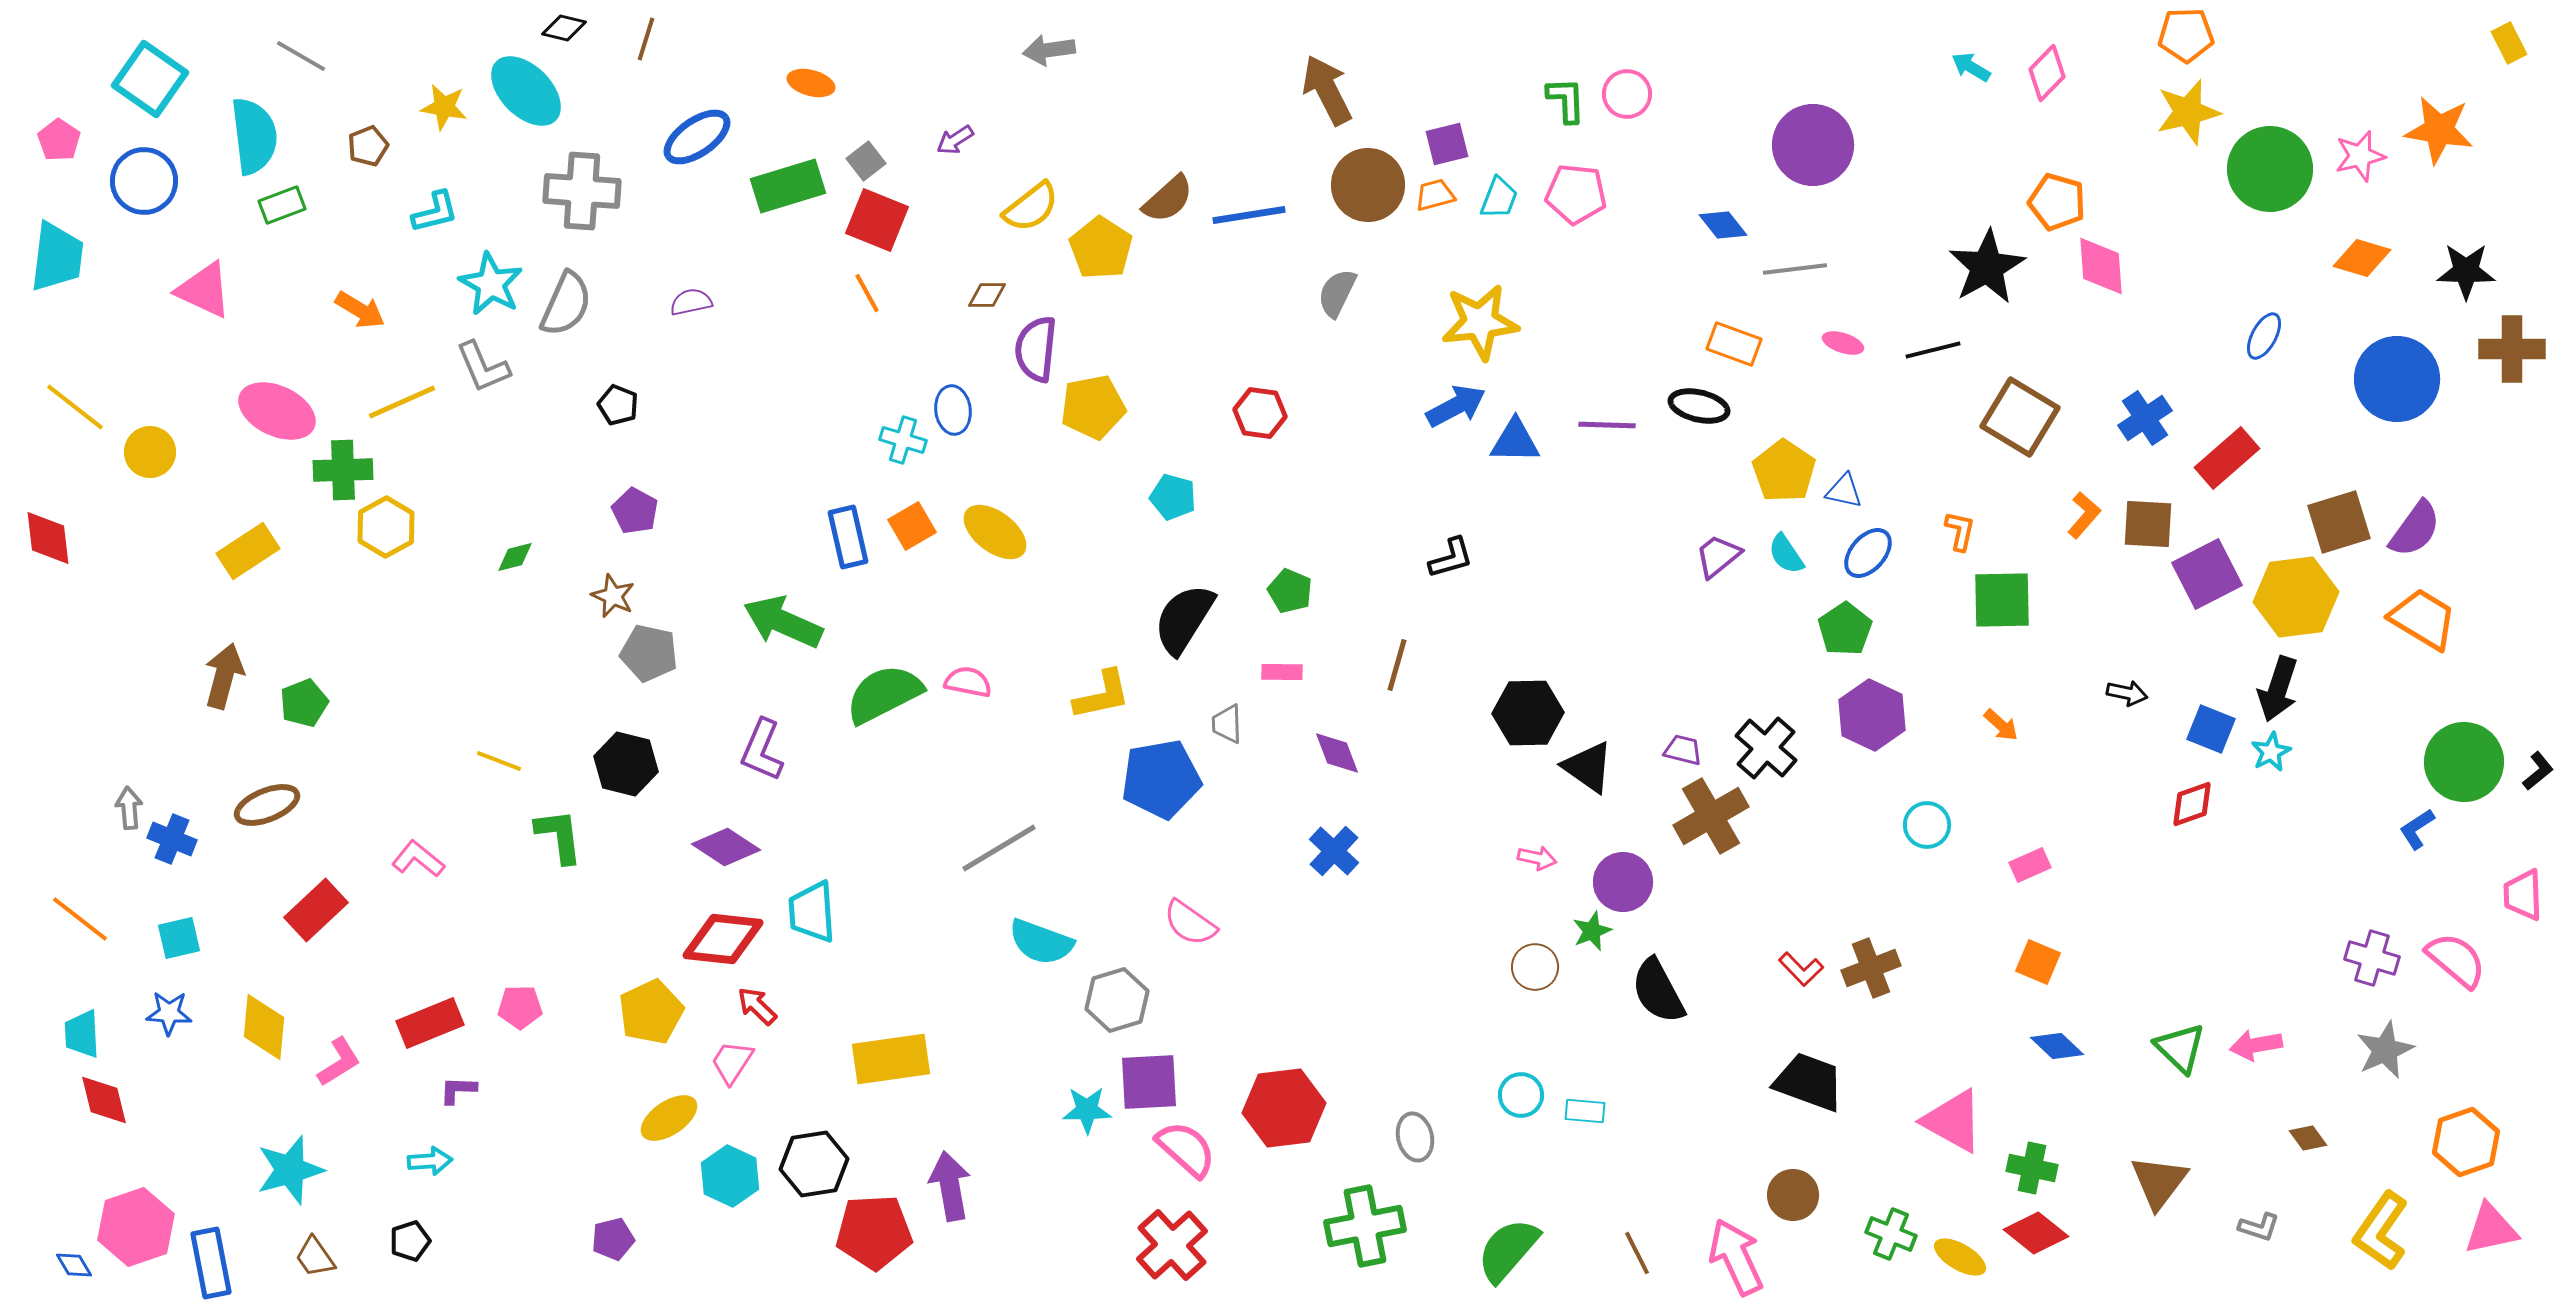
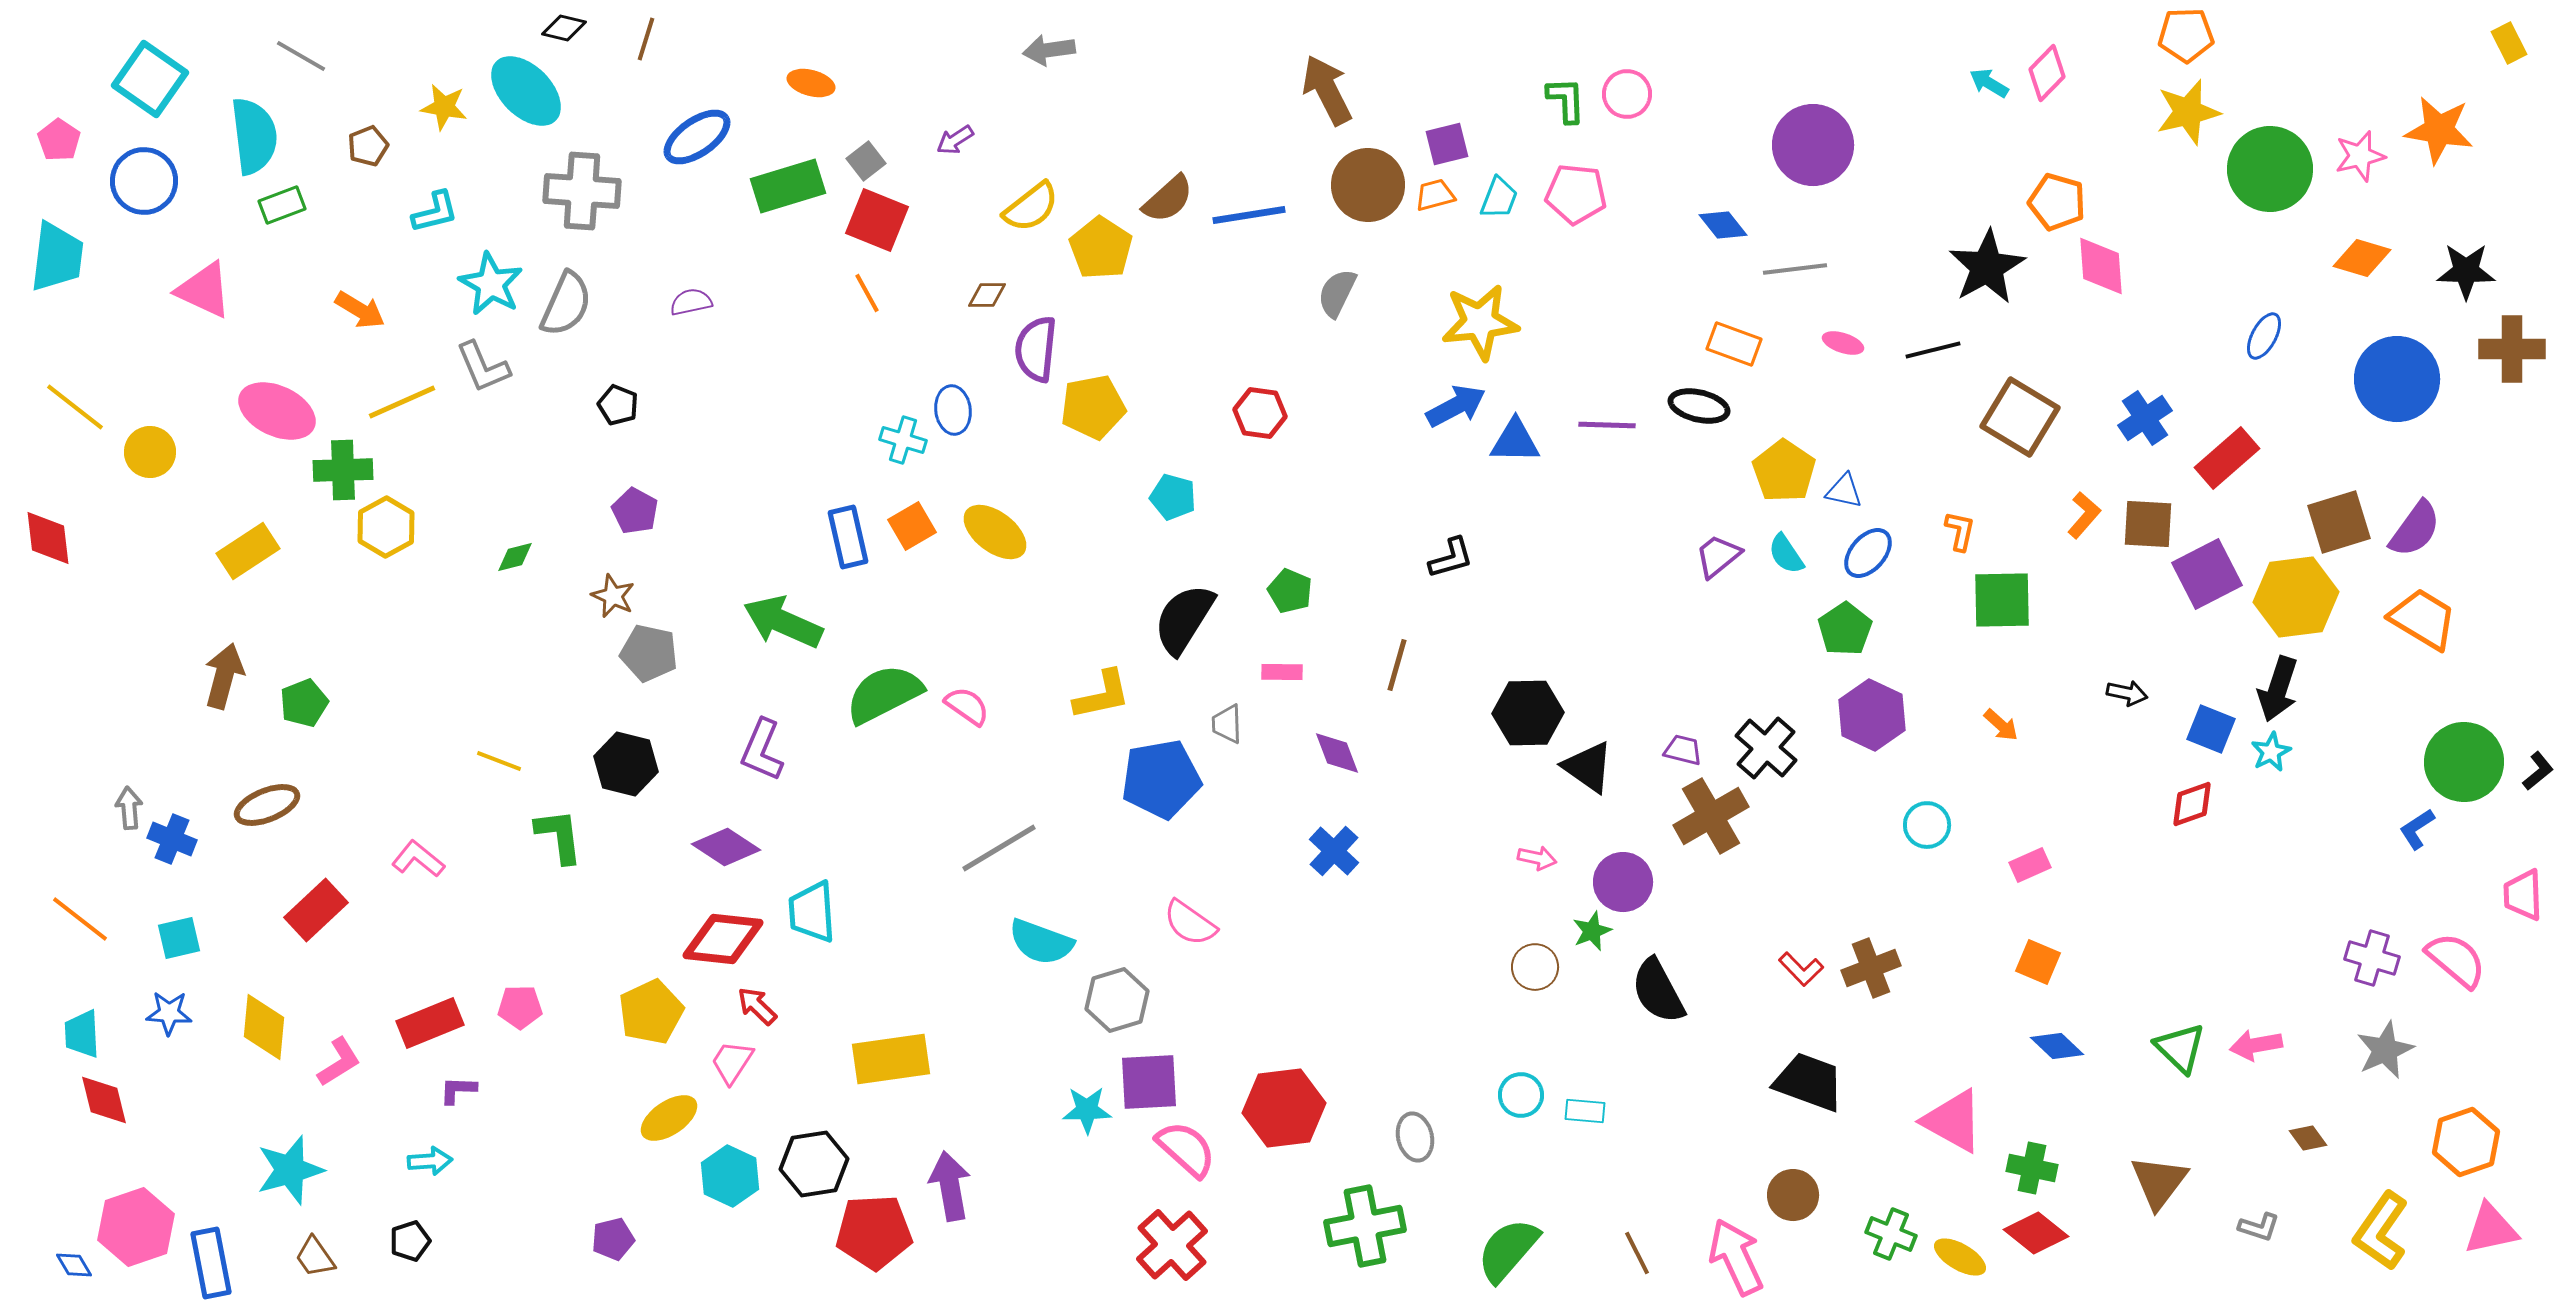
cyan arrow at (1971, 67): moved 18 px right, 16 px down
pink semicircle at (968, 682): moved 1 px left, 24 px down; rotated 24 degrees clockwise
